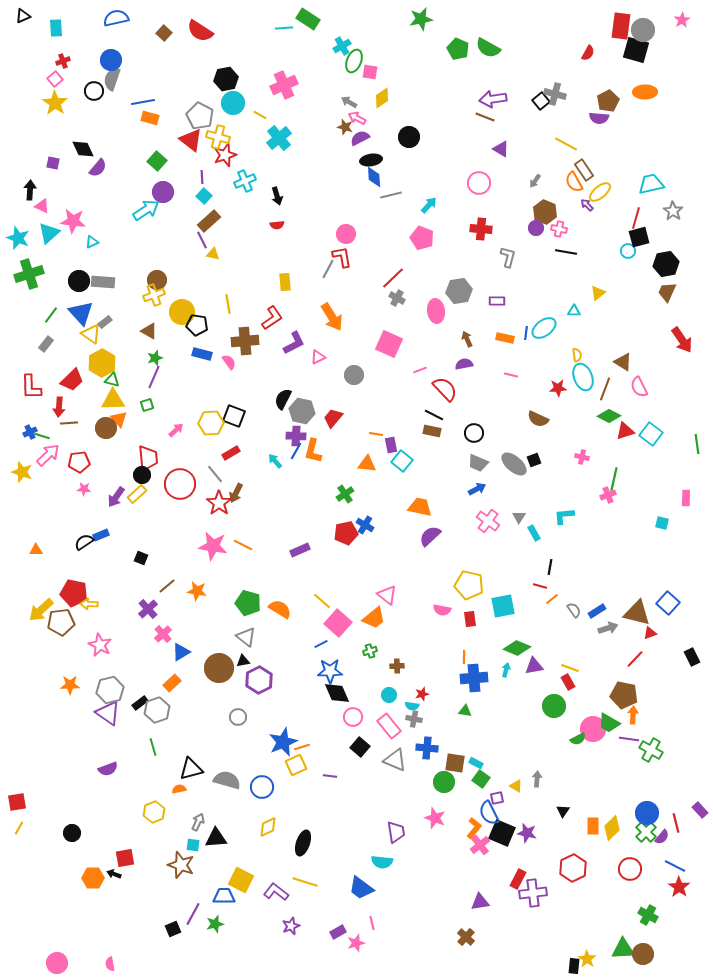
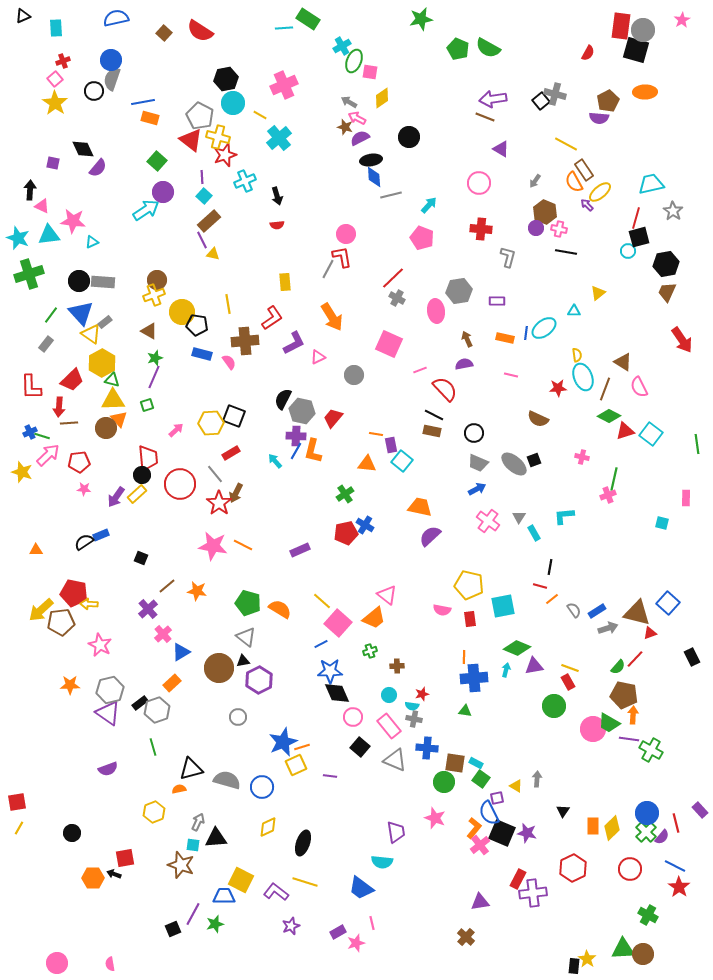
cyan triangle at (49, 233): moved 2 px down; rotated 35 degrees clockwise
green semicircle at (578, 739): moved 40 px right, 72 px up; rotated 21 degrees counterclockwise
